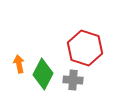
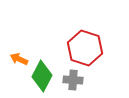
orange arrow: moved 5 px up; rotated 54 degrees counterclockwise
green diamond: moved 1 px left, 2 px down
